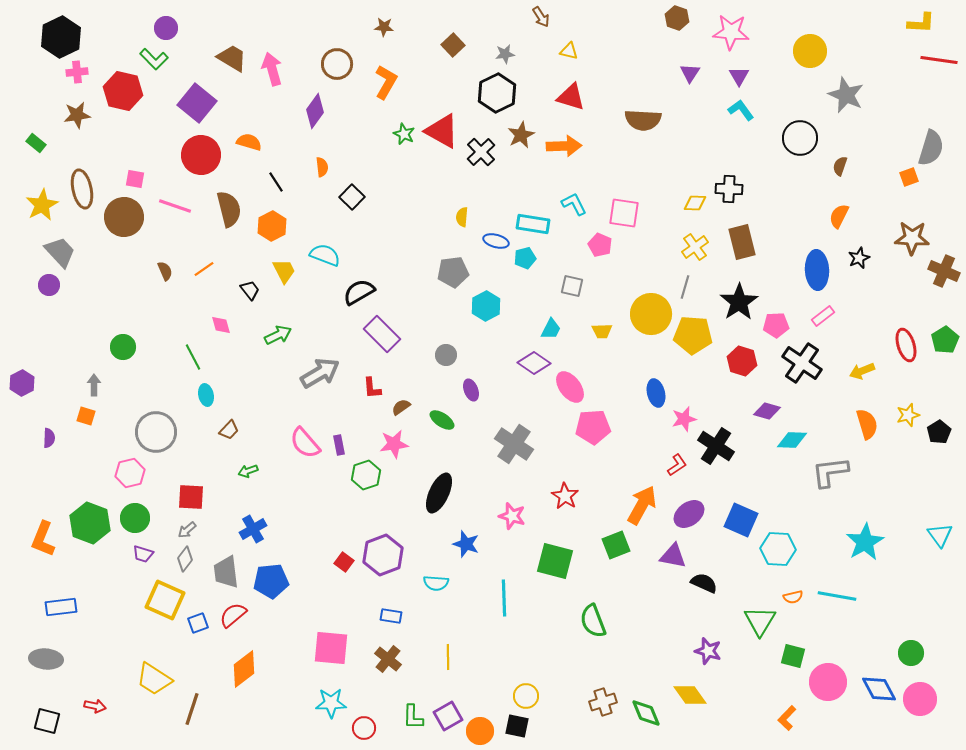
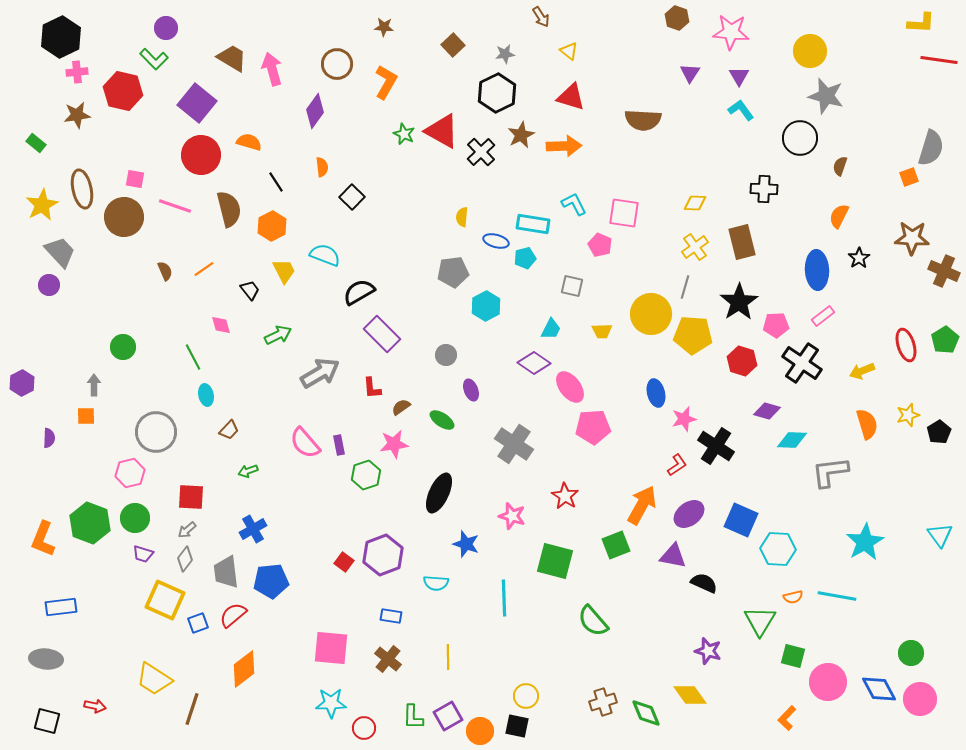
yellow triangle at (569, 51): rotated 24 degrees clockwise
gray star at (846, 95): moved 20 px left, 1 px down; rotated 9 degrees counterclockwise
black cross at (729, 189): moved 35 px right
black star at (859, 258): rotated 10 degrees counterclockwise
orange square at (86, 416): rotated 18 degrees counterclockwise
green semicircle at (593, 621): rotated 20 degrees counterclockwise
